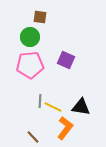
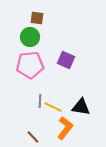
brown square: moved 3 px left, 1 px down
